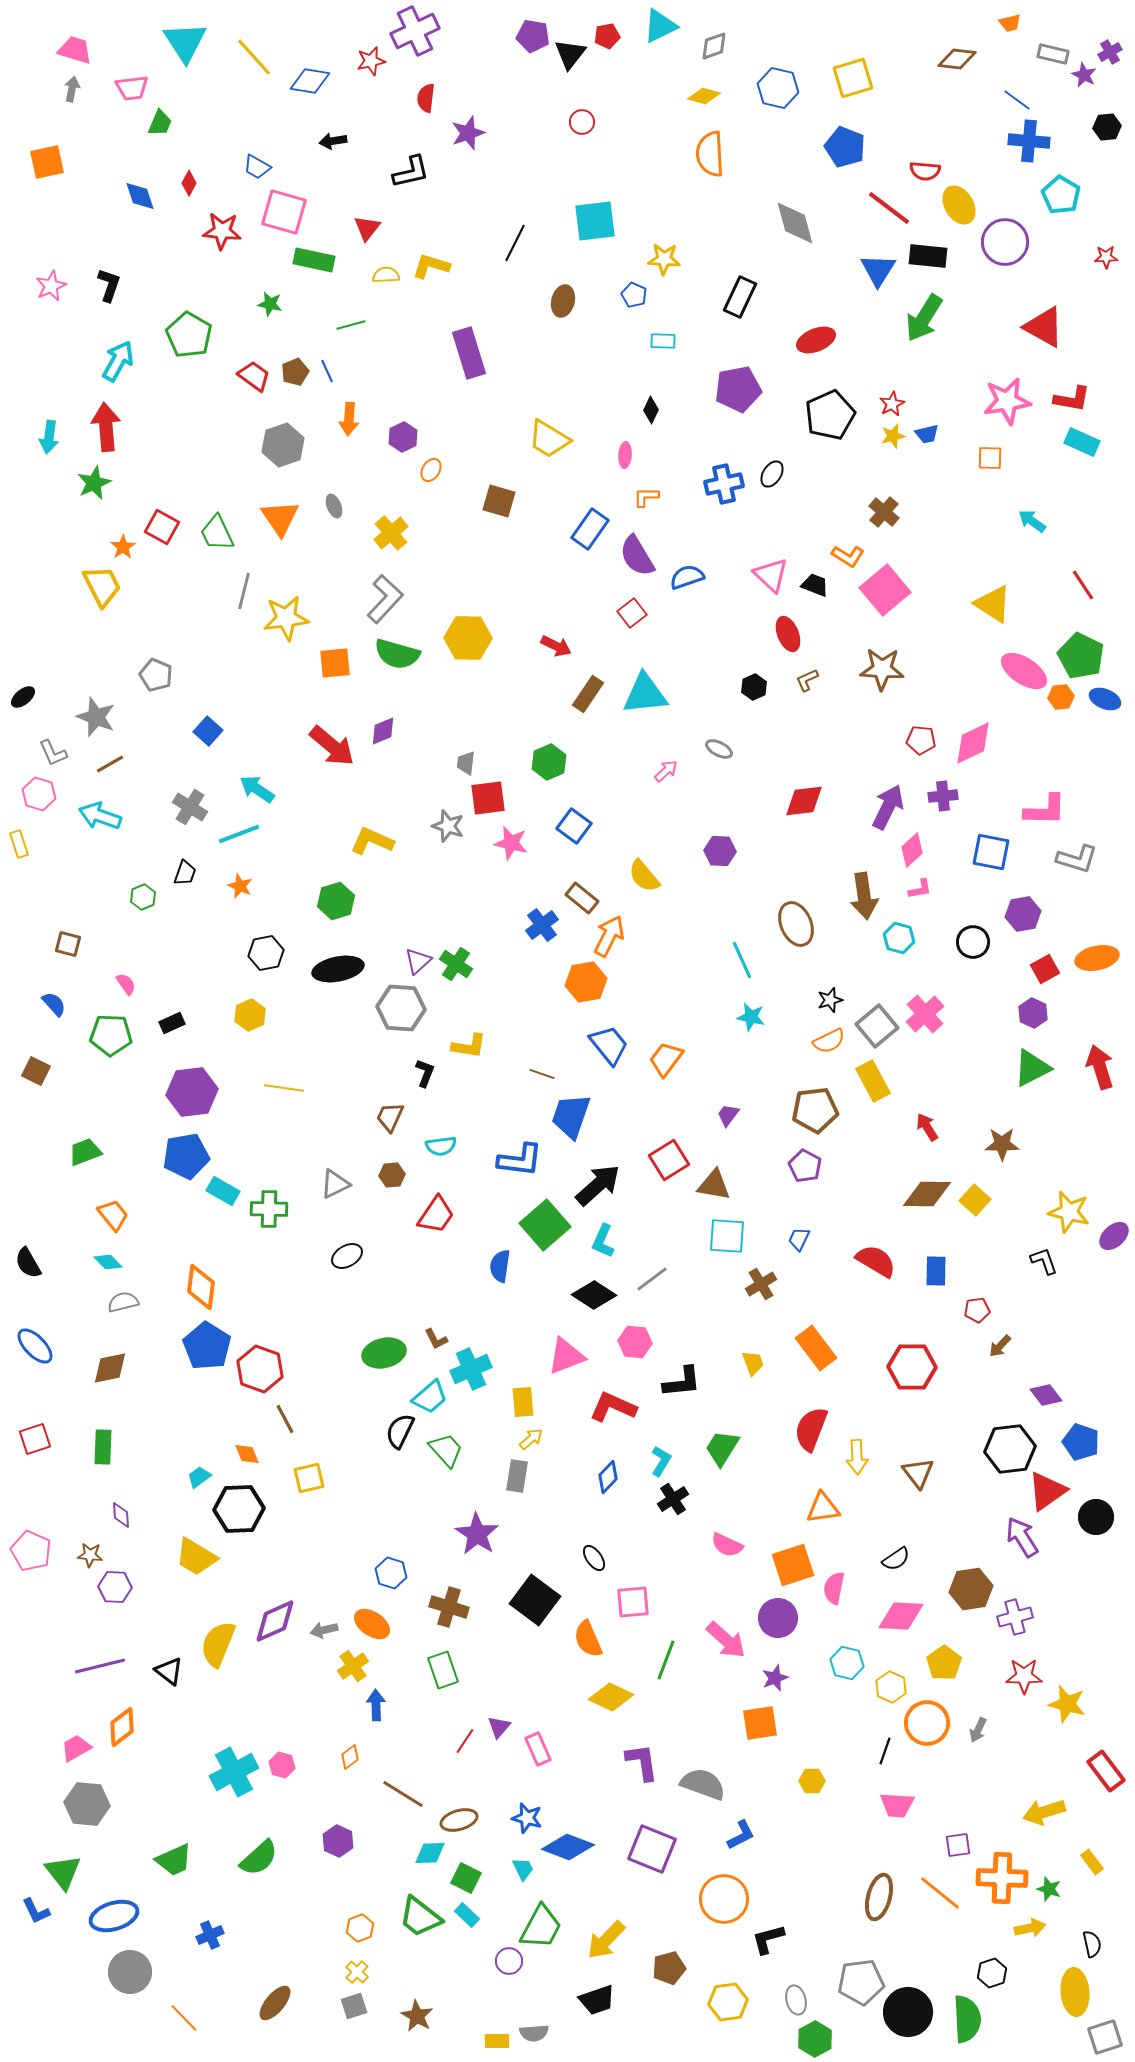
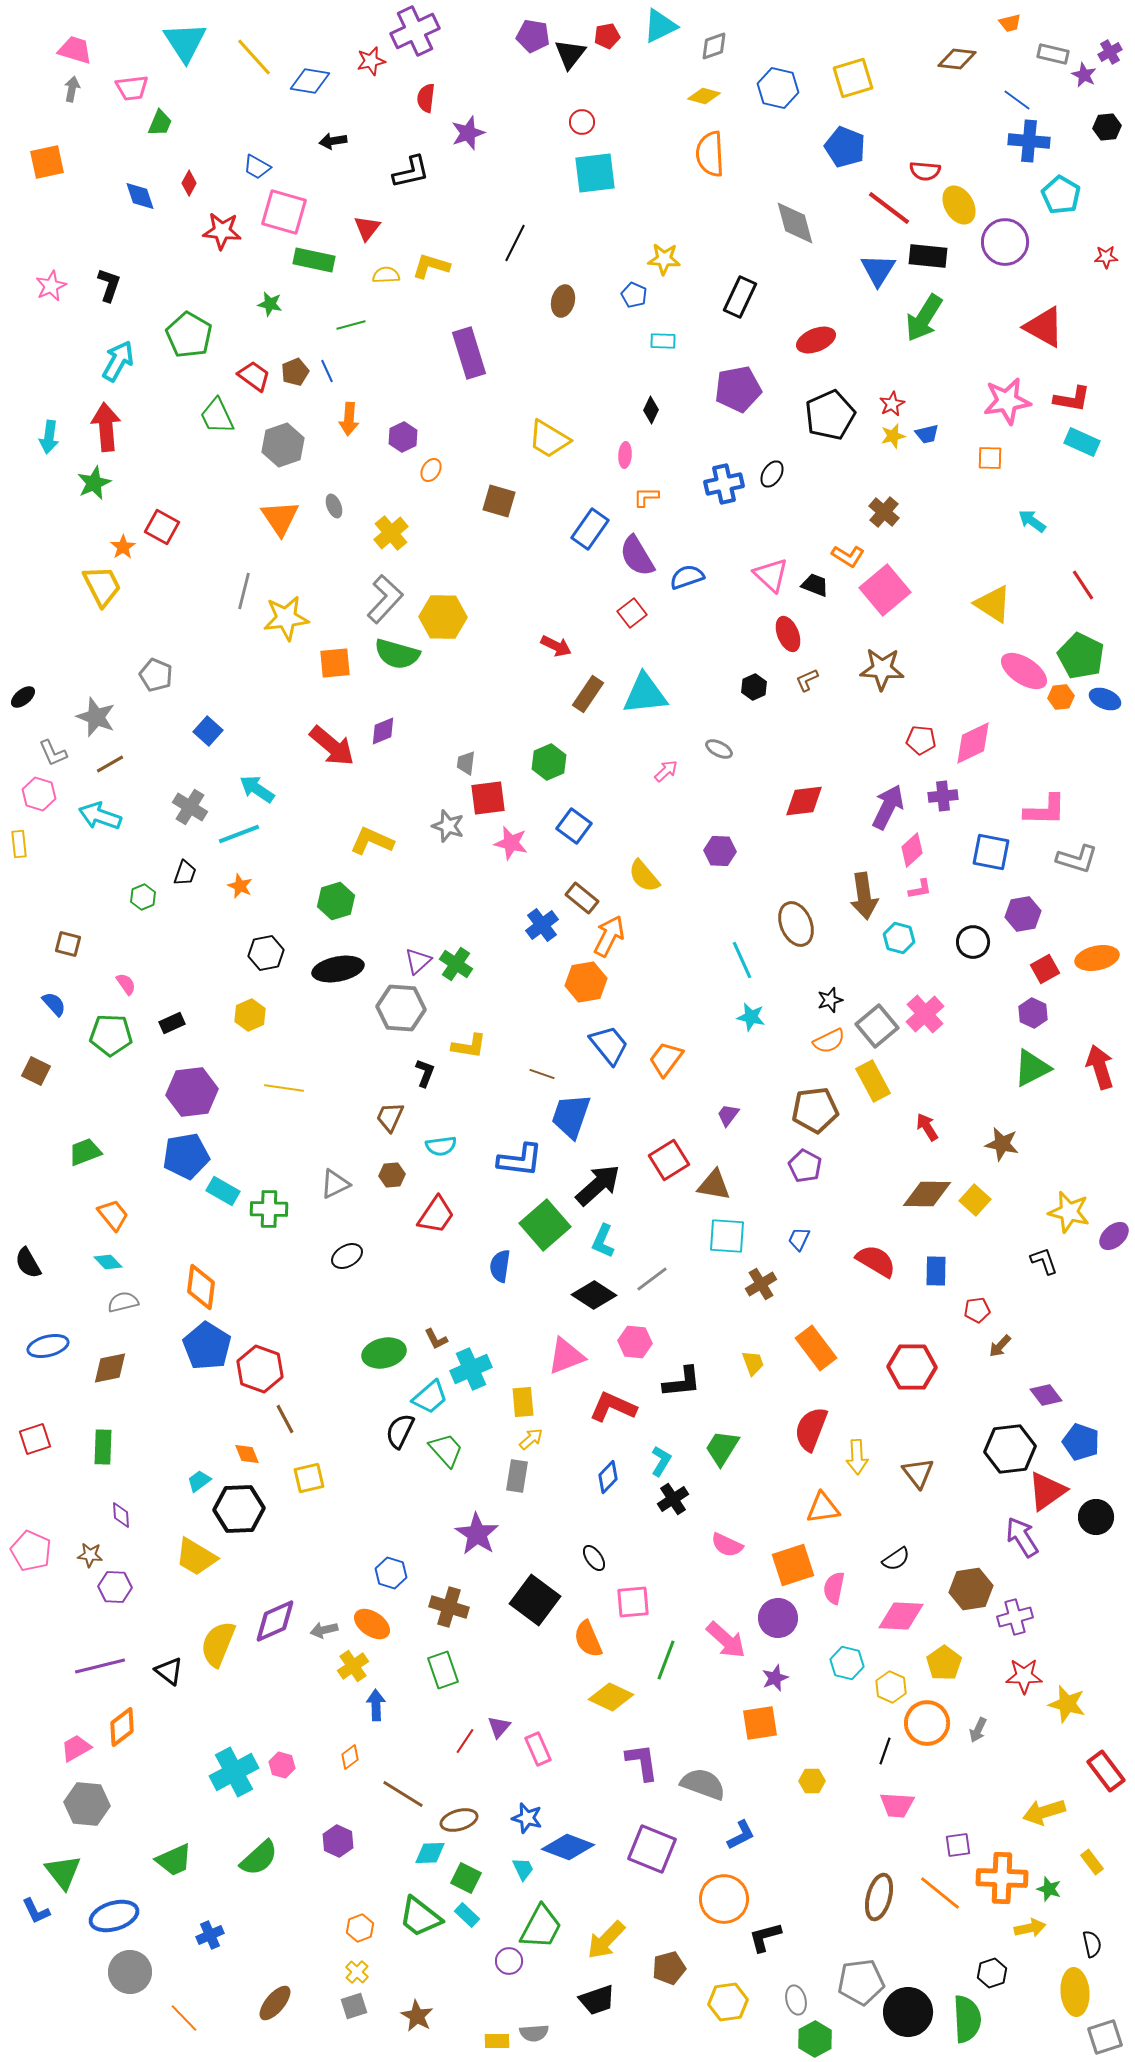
cyan square at (595, 221): moved 48 px up
green trapezoid at (217, 533): moved 117 px up
yellow hexagon at (468, 638): moved 25 px left, 21 px up
yellow rectangle at (19, 844): rotated 12 degrees clockwise
brown star at (1002, 1144): rotated 12 degrees clockwise
blue ellipse at (35, 1346): moved 13 px right; rotated 60 degrees counterclockwise
cyan trapezoid at (199, 1477): moved 4 px down
black L-shape at (768, 1939): moved 3 px left, 2 px up
